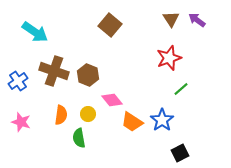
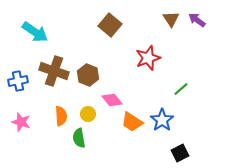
red star: moved 21 px left
blue cross: rotated 24 degrees clockwise
orange semicircle: moved 1 px down; rotated 12 degrees counterclockwise
